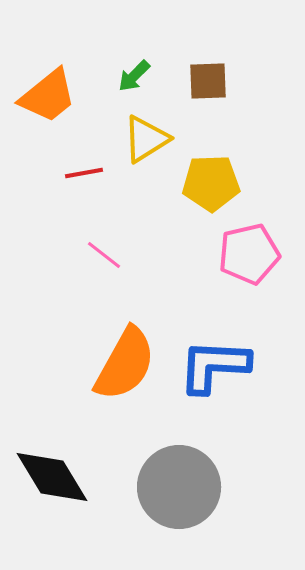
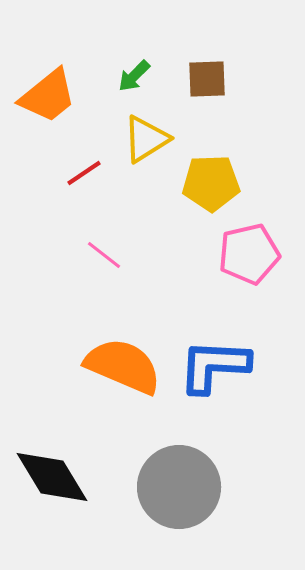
brown square: moved 1 px left, 2 px up
red line: rotated 24 degrees counterclockwise
orange semicircle: moved 2 px left, 2 px down; rotated 96 degrees counterclockwise
